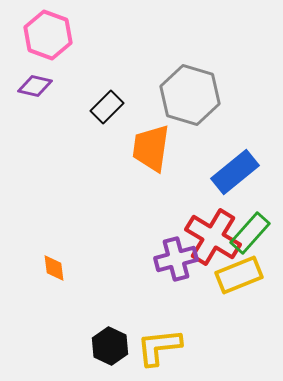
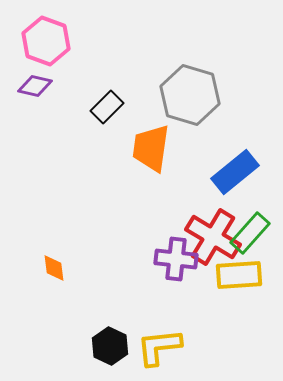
pink hexagon: moved 2 px left, 6 px down
purple cross: rotated 21 degrees clockwise
yellow rectangle: rotated 18 degrees clockwise
